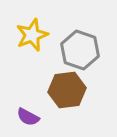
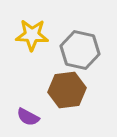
yellow star: rotated 24 degrees clockwise
gray hexagon: rotated 6 degrees counterclockwise
